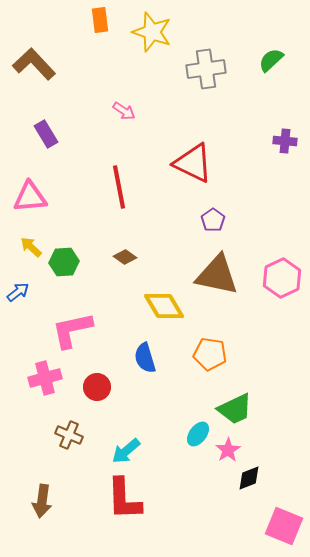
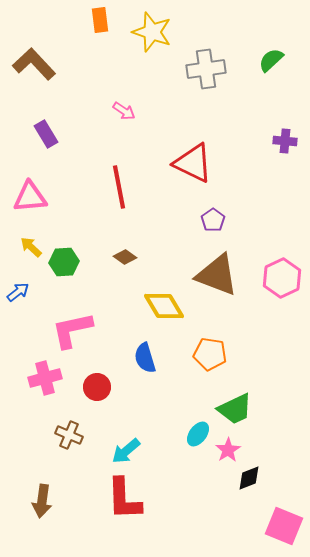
brown triangle: rotated 9 degrees clockwise
